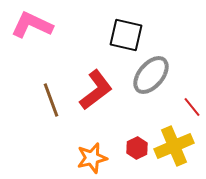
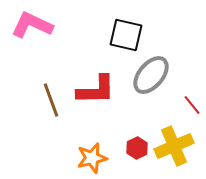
red L-shape: rotated 36 degrees clockwise
red line: moved 2 px up
